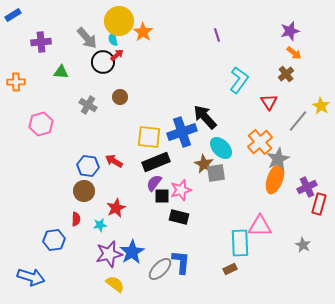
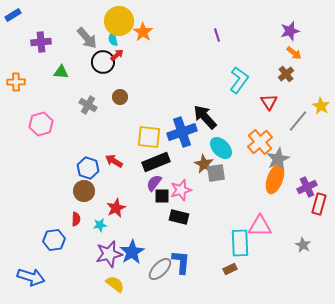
blue hexagon at (88, 166): moved 2 px down; rotated 10 degrees clockwise
